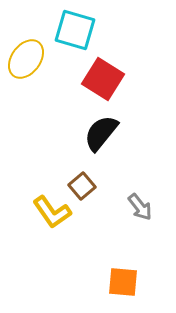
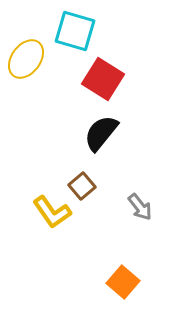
cyan square: moved 1 px down
orange square: rotated 36 degrees clockwise
